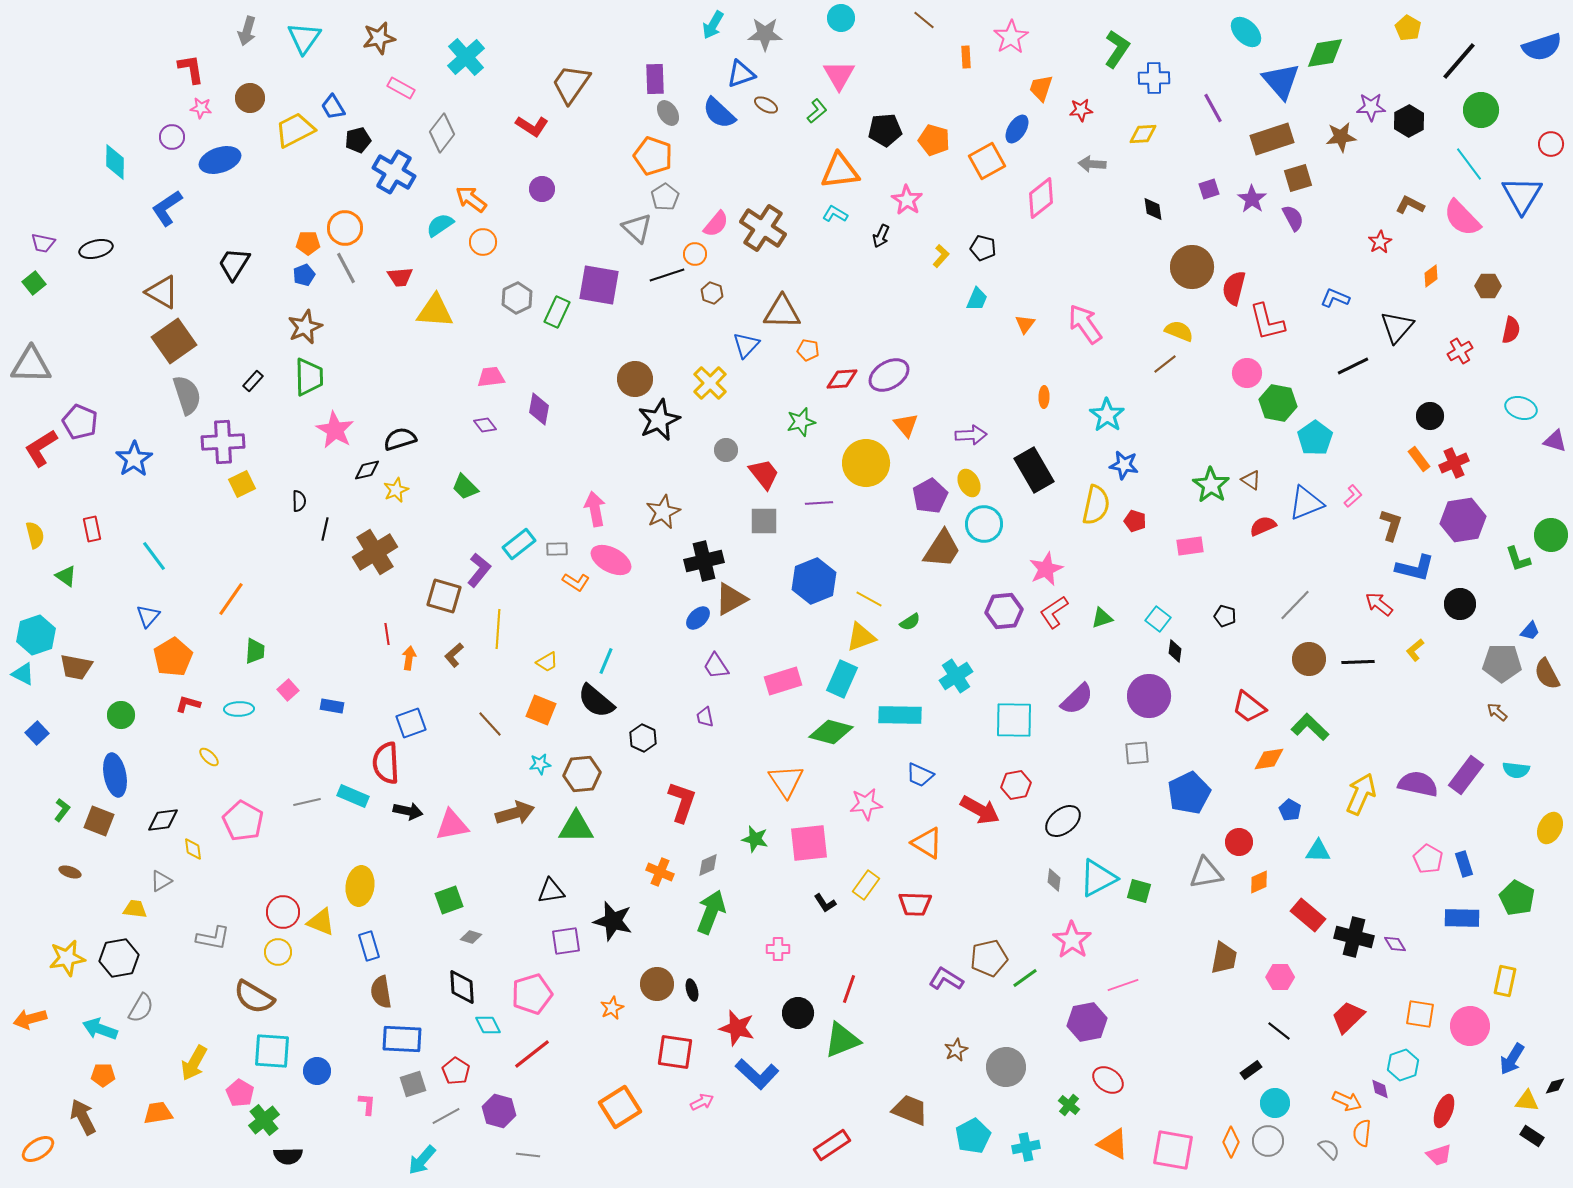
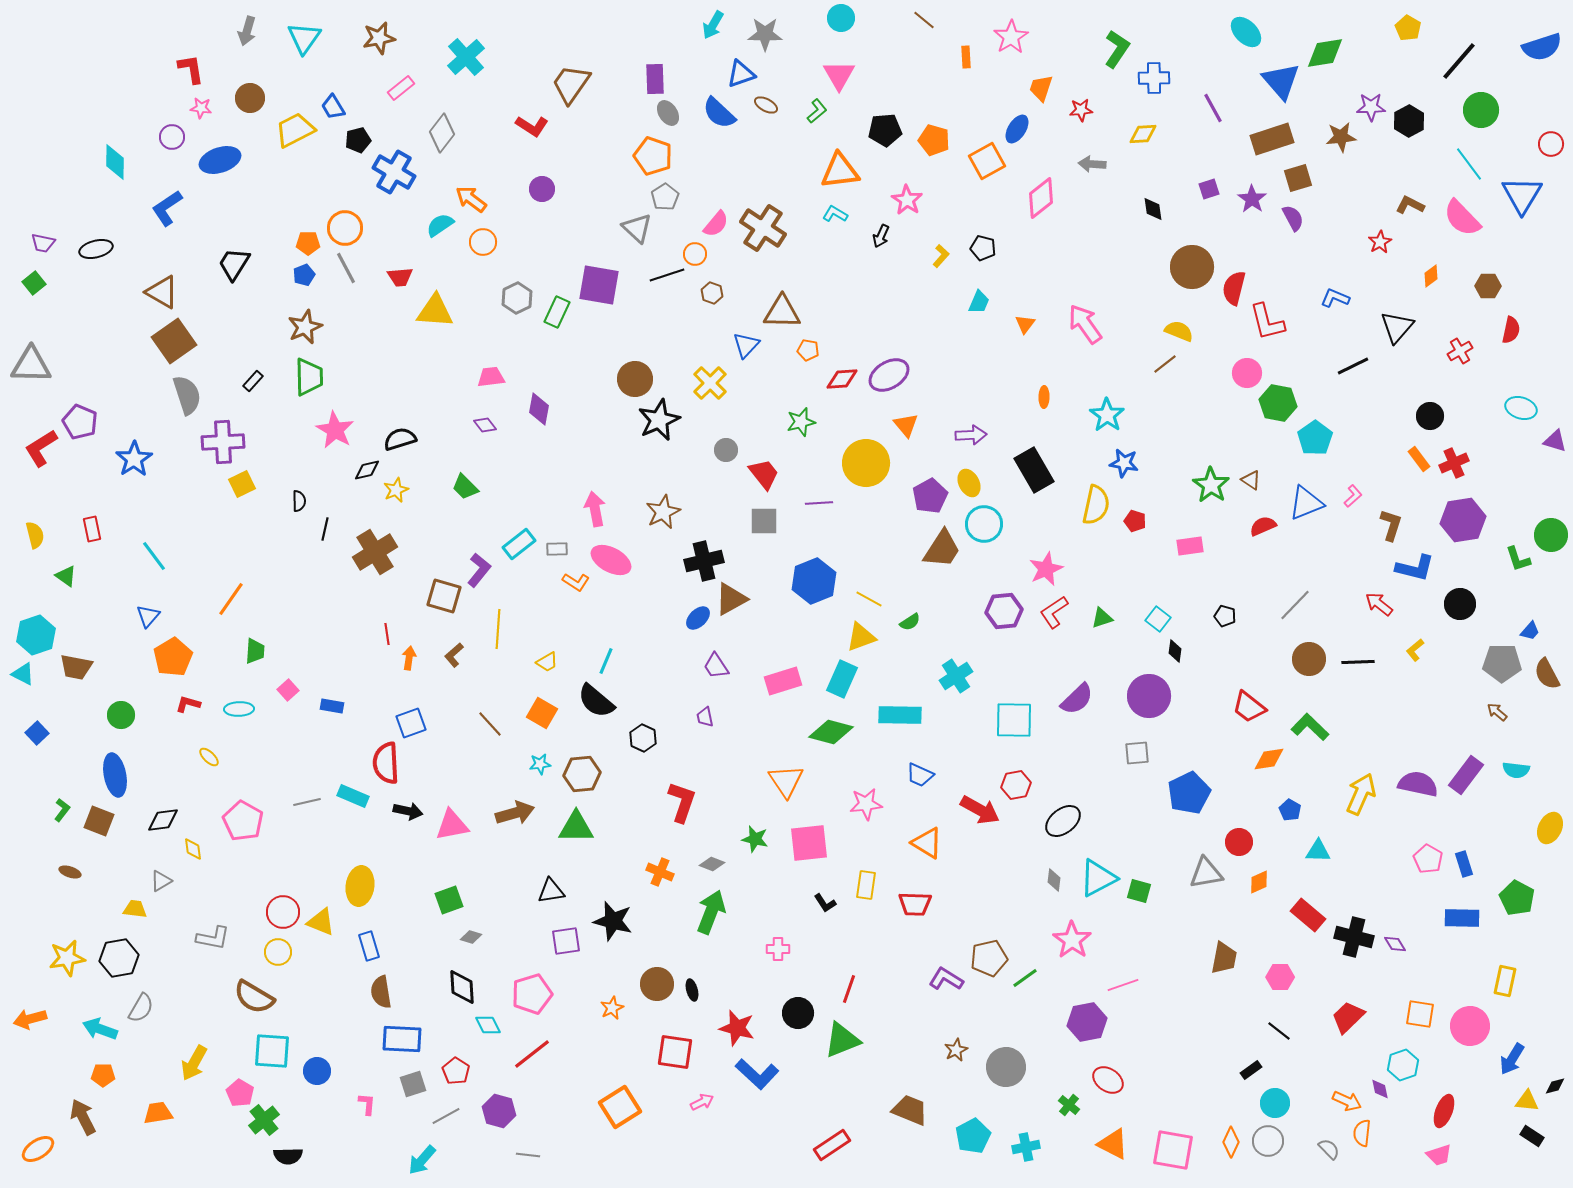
pink rectangle at (401, 88): rotated 68 degrees counterclockwise
cyan trapezoid at (977, 299): moved 2 px right, 3 px down
blue star at (1124, 465): moved 2 px up
orange square at (541, 710): moved 1 px right, 3 px down; rotated 8 degrees clockwise
gray diamond at (708, 865): moved 4 px right, 1 px up; rotated 45 degrees clockwise
yellow rectangle at (866, 885): rotated 28 degrees counterclockwise
